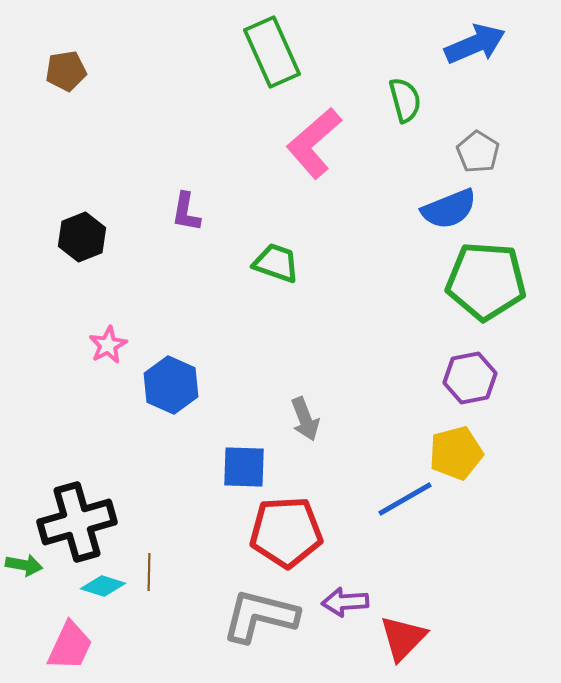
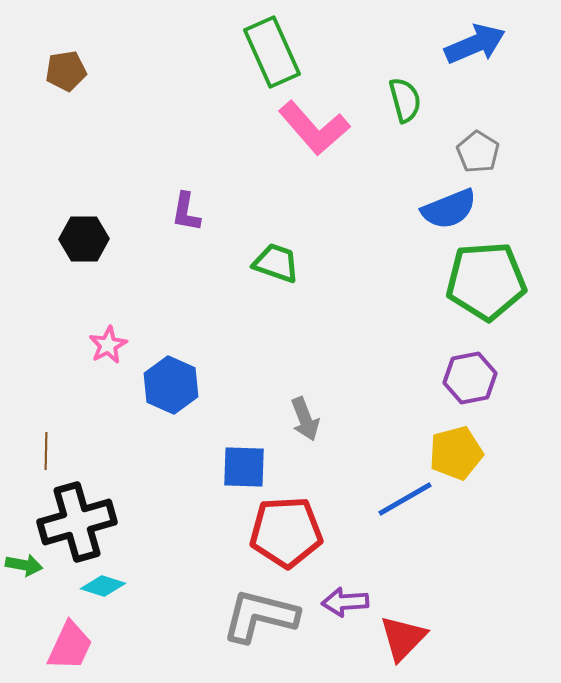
pink L-shape: moved 15 px up; rotated 90 degrees counterclockwise
black hexagon: moved 2 px right, 2 px down; rotated 21 degrees clockwise
green pentagon: rotated 8 degrees counterclockwise
brown line: moved 103 px left, 121 px up
